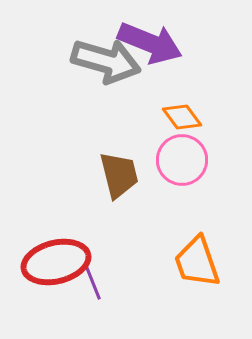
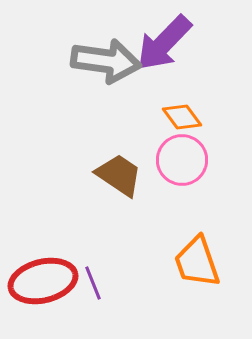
purple arrow: moved 14 px right; rotated 112 degrees clockwise
gray arrow: rotated 8 degrees counterclockwise
brown trapezoid: rotated 42 degrees counterclockwise
red ellipse: moved 13 px left, 19 px down
